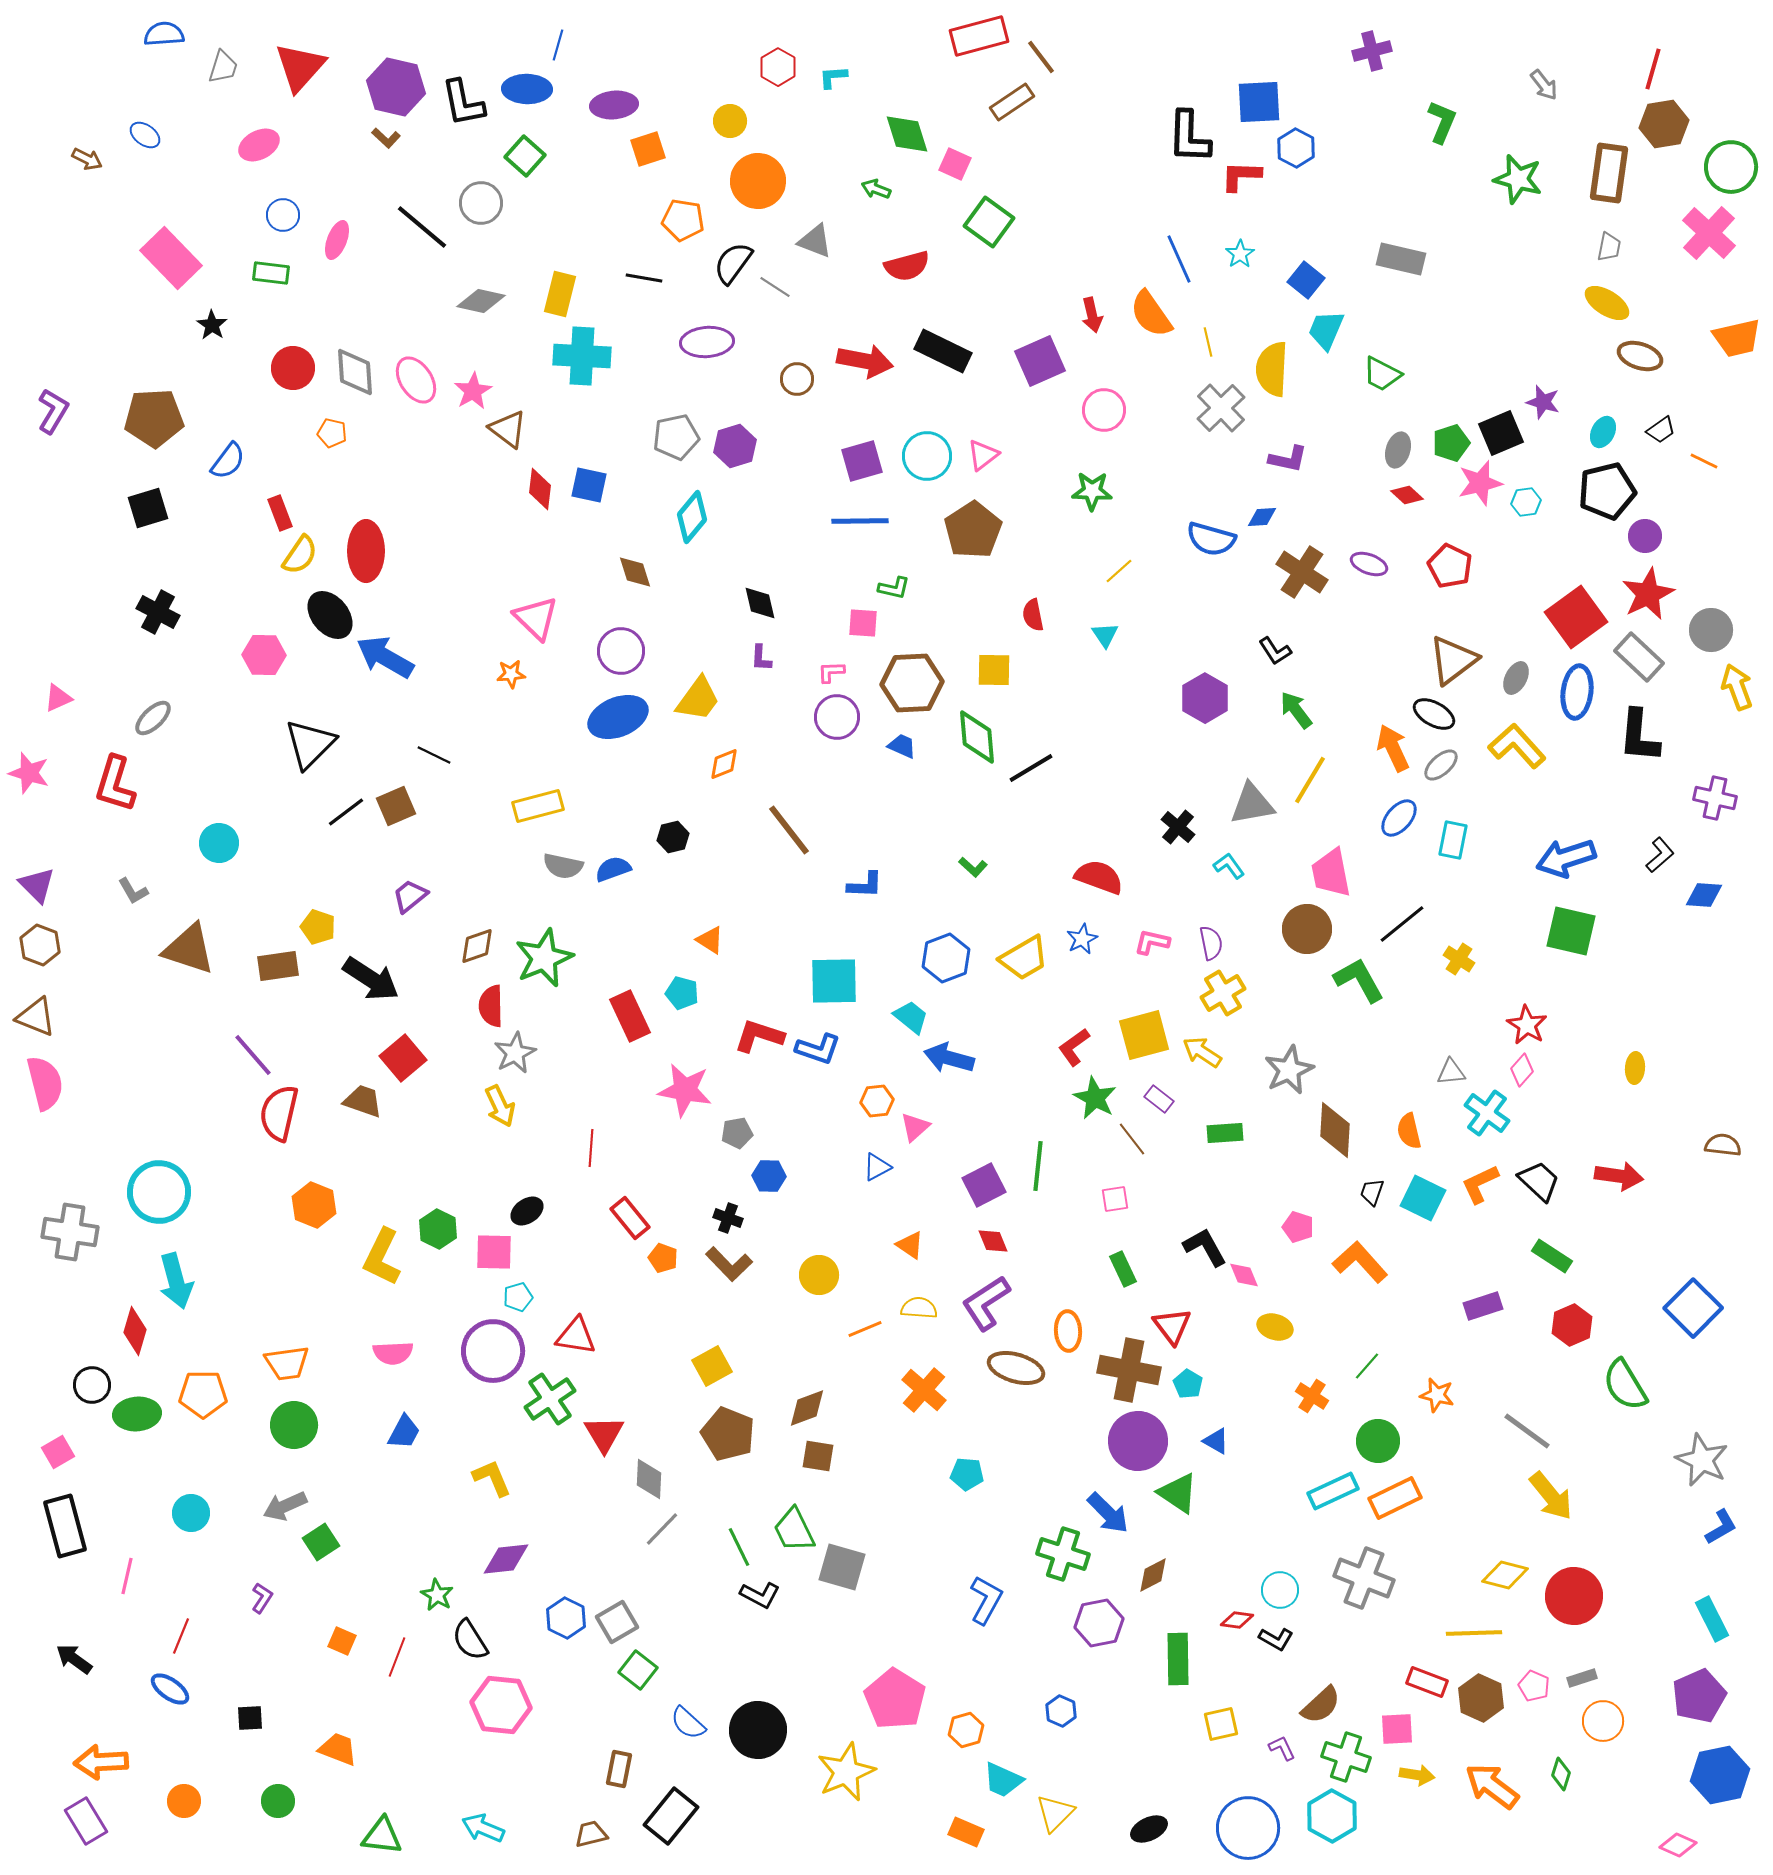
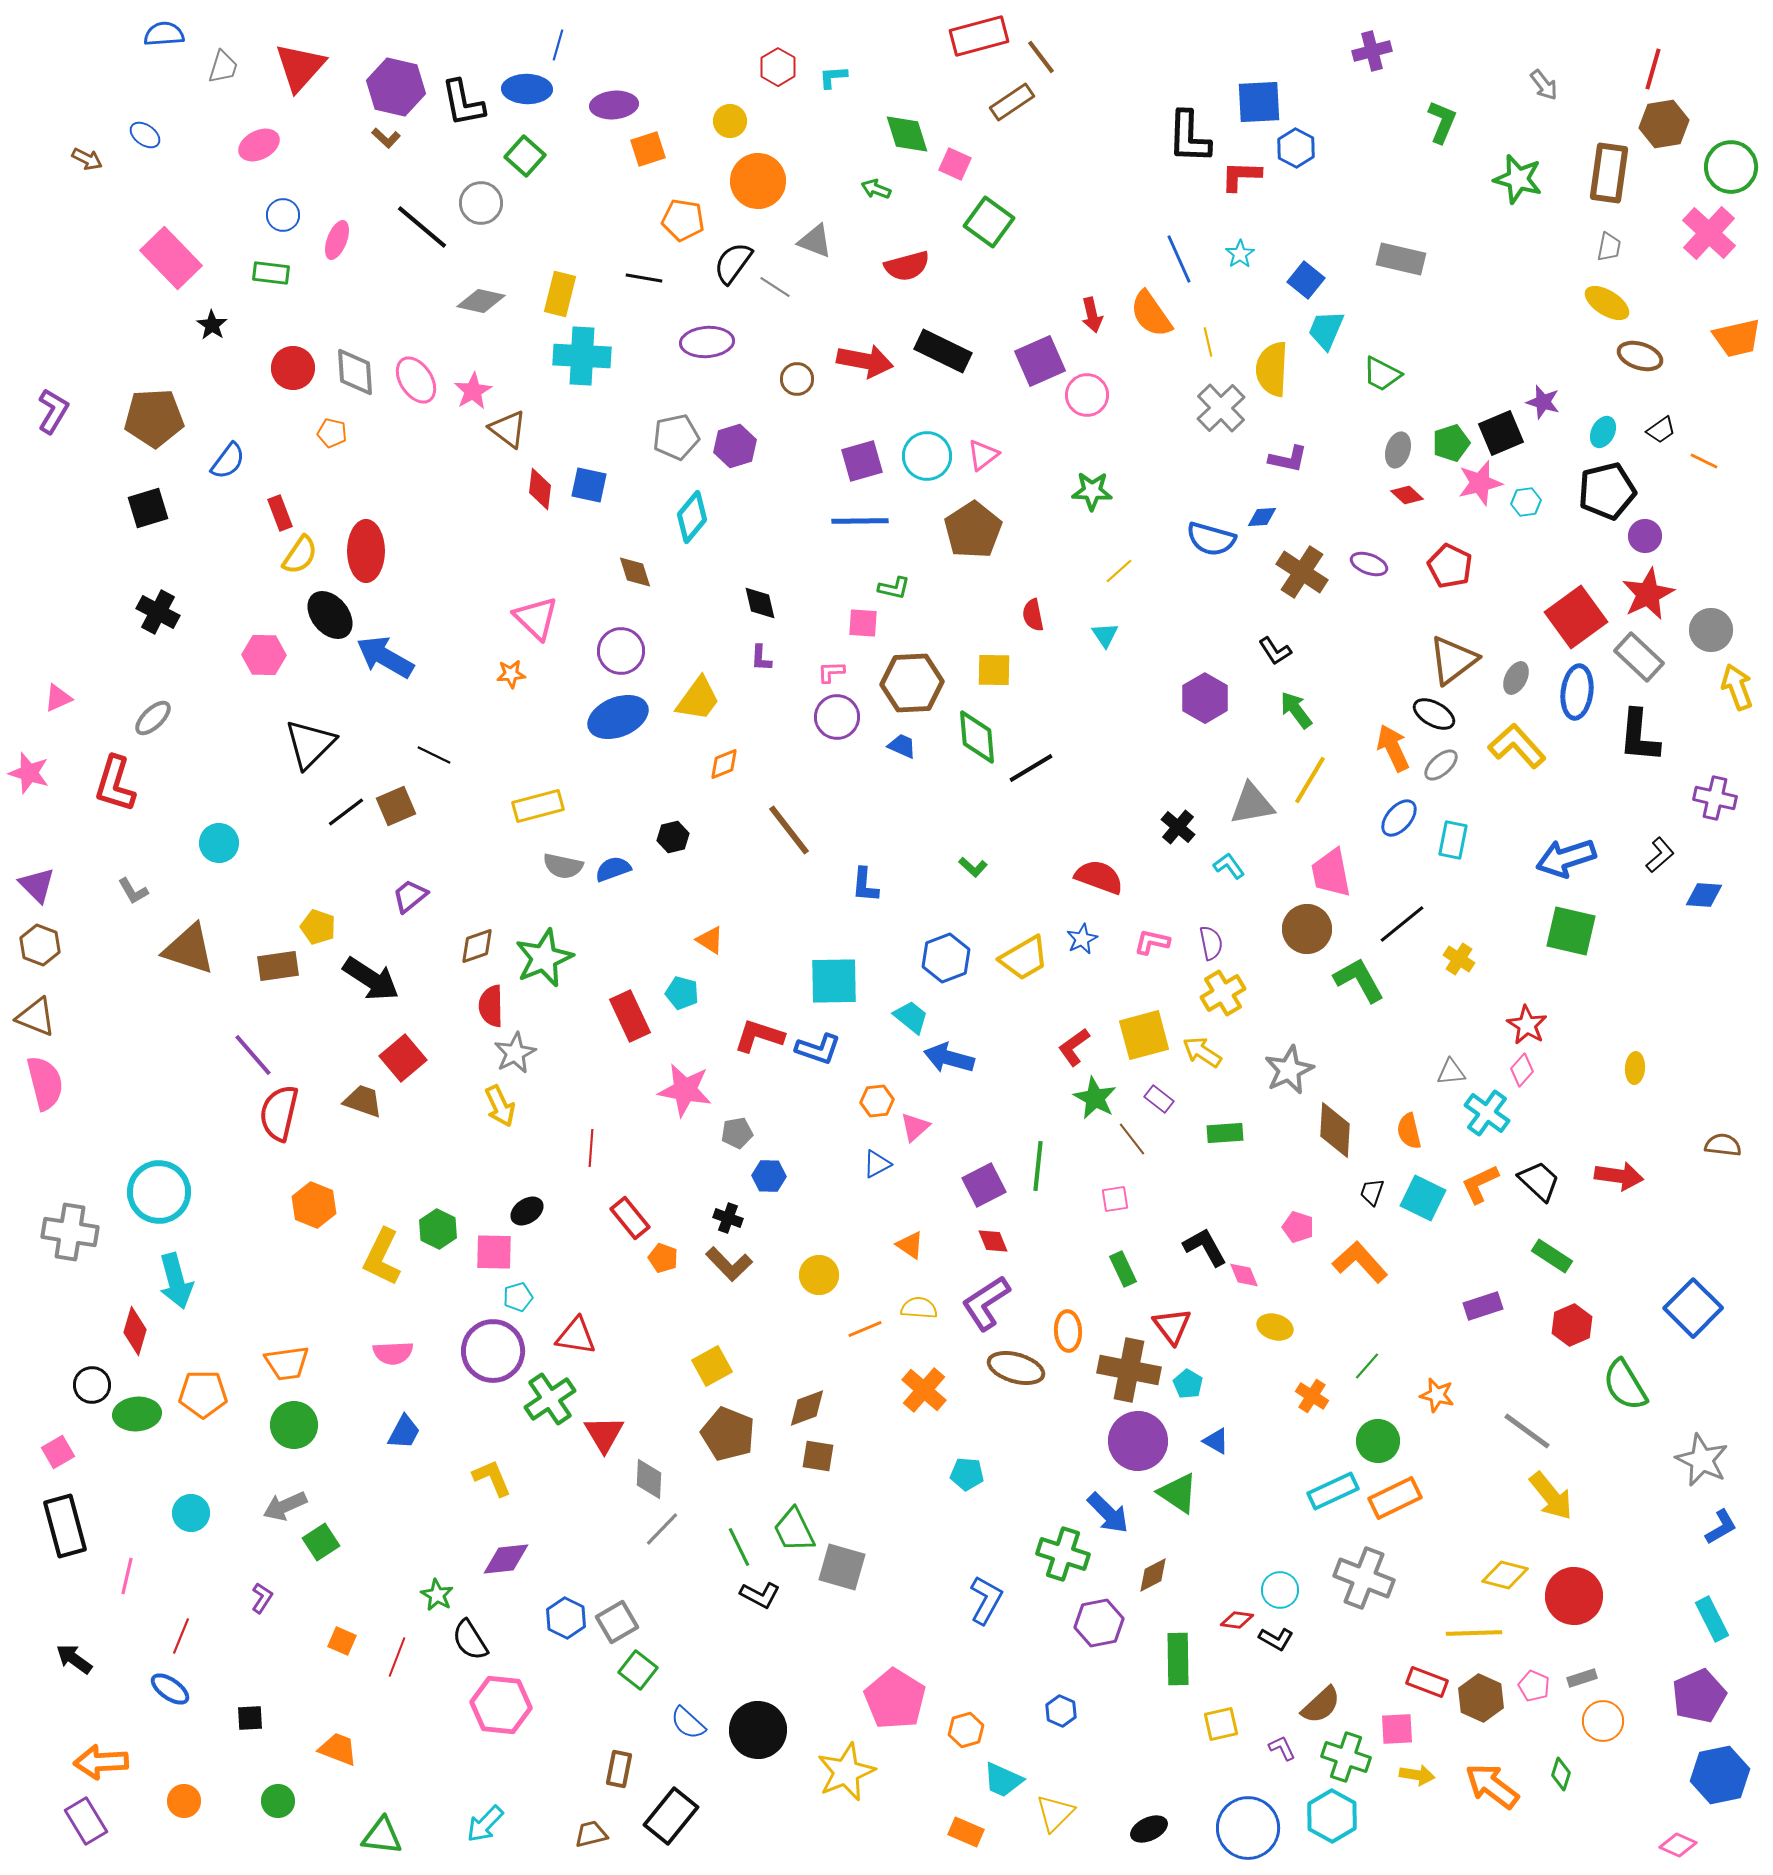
pink circle at (1104, 410): moved 17 px left, 15 px up
blue L-shape at (865, 885): rotated 93 degrees clockwise
blue triangle at (877, 1167): moved 3 px up
cyan arrow at (483, 1828): moved 2 px right, 4 px up; rotated 69 degrees counterclockwise
